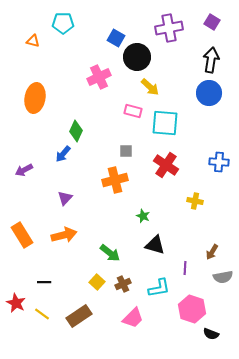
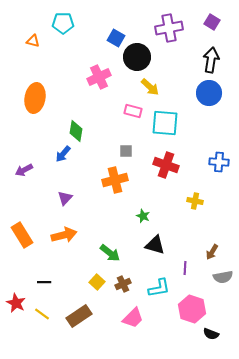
green diamond: rotated 15 degrees counterclockwise
red cross: rotated 15 degrees counterclockwise
